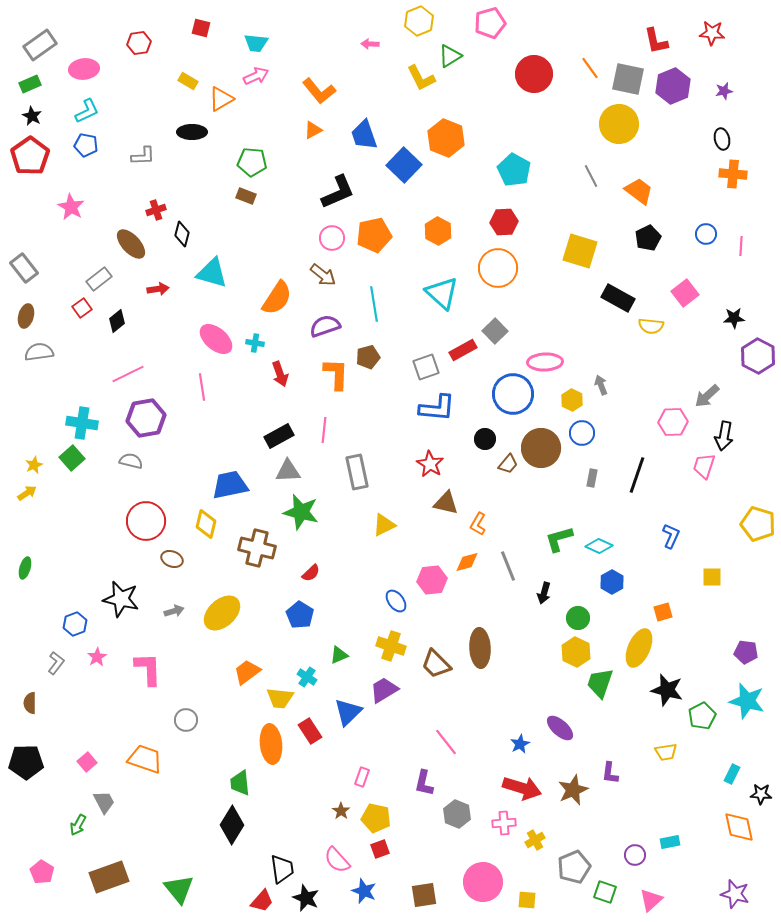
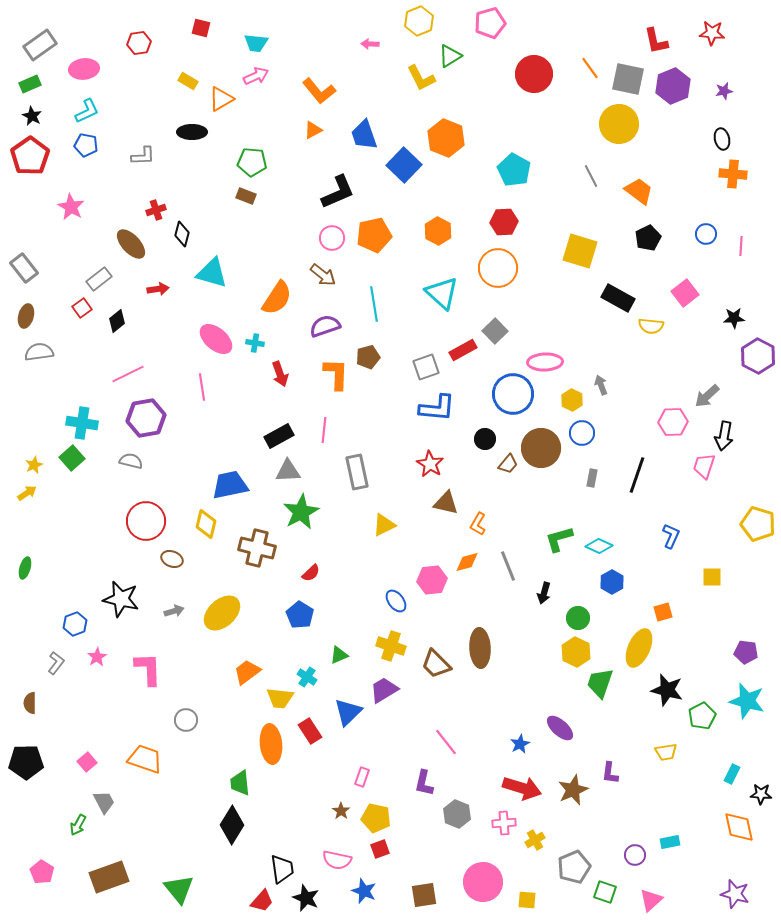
green star at (301, 512): rotated 30 degrees clockwise
pink semicircle at (337, 860): rotated 36 degrees counterclockwise
